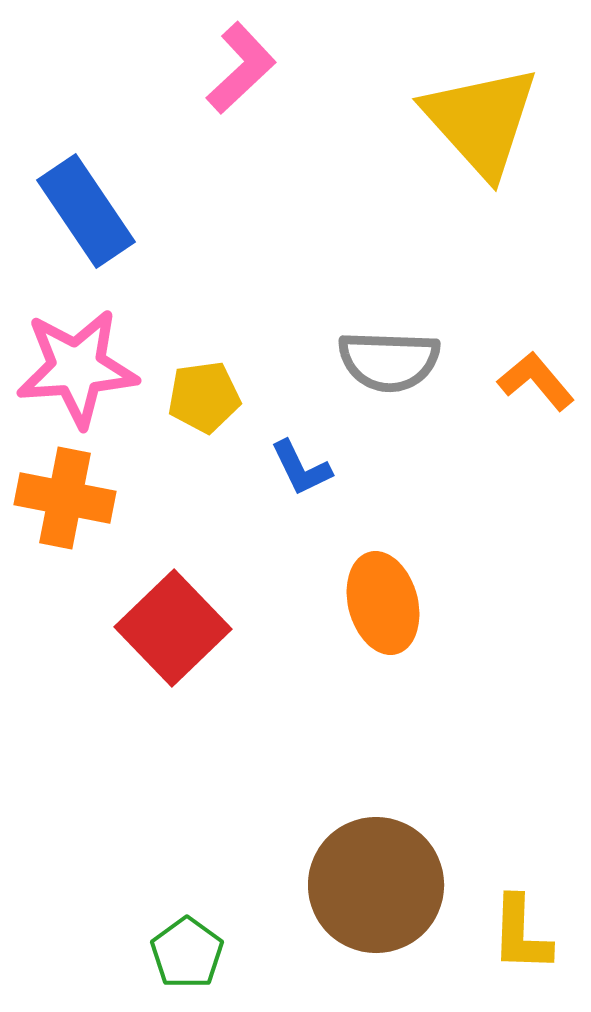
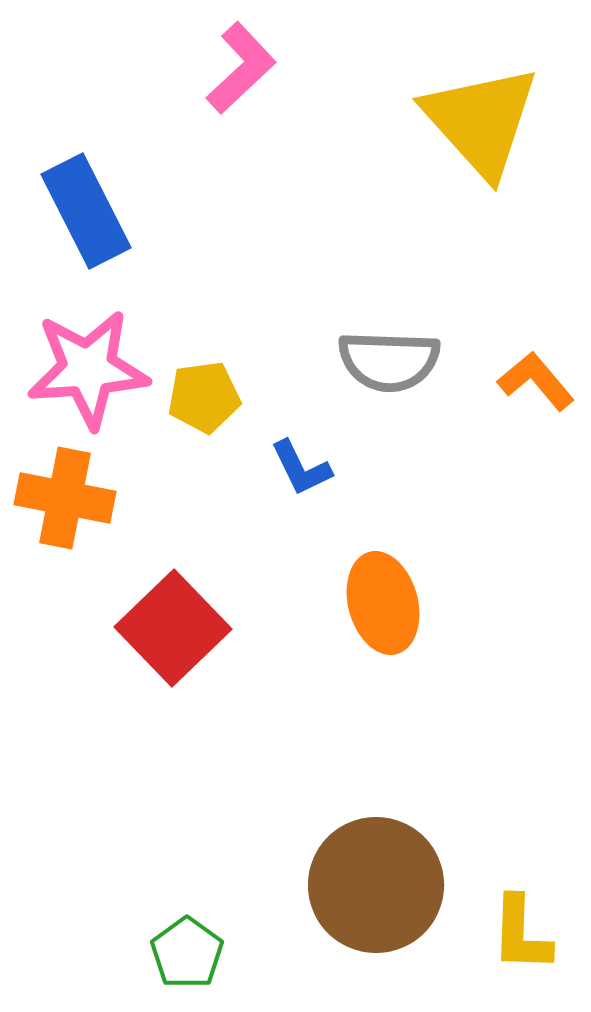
blue rectangle: rotated 7 degrees clockwise
pink star: moved 11 px right, 1 px down
